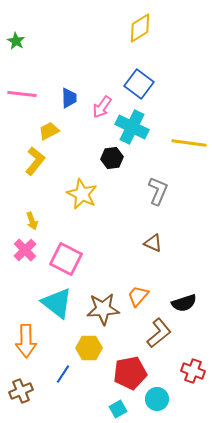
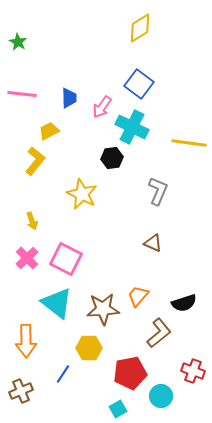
green star: moved 2 px right, 1 px down
pink cross: moved 2 px right, 8 px down
cyan circle: moved 4 px right, 3 px up
